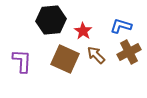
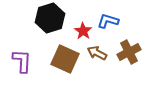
black hexagon: moved 1 px left, 2 px up; rotated 12 degrees counterclockwise
blue L-shape: moved 13 px left, 5 px up
brown arrow: moved 1 px right, 2 px up; rotated 18 degrees counterclockwise
